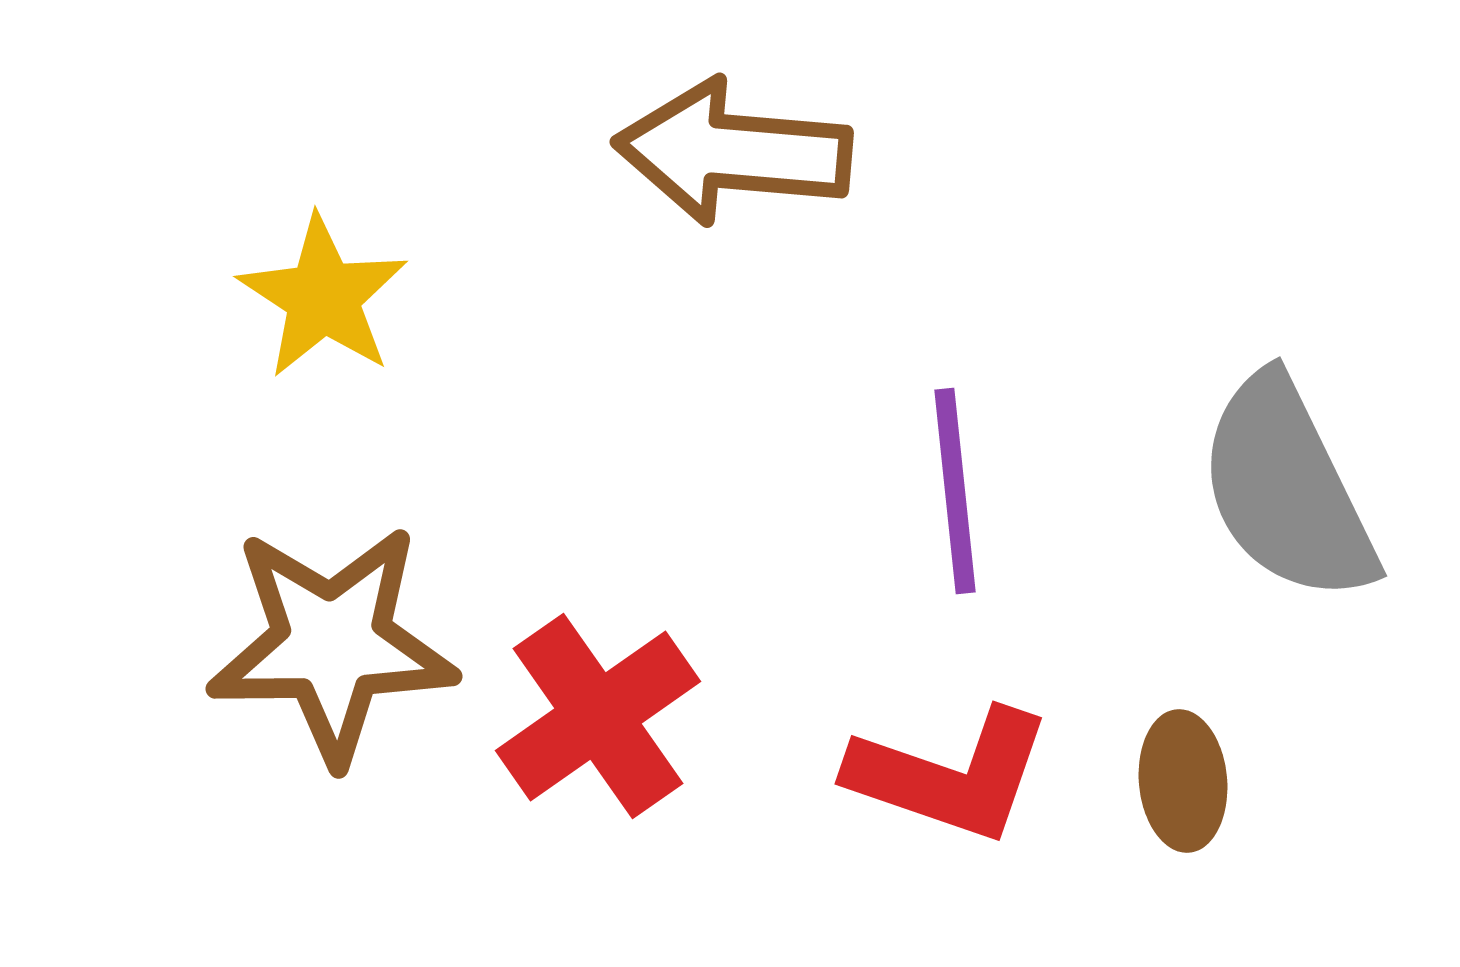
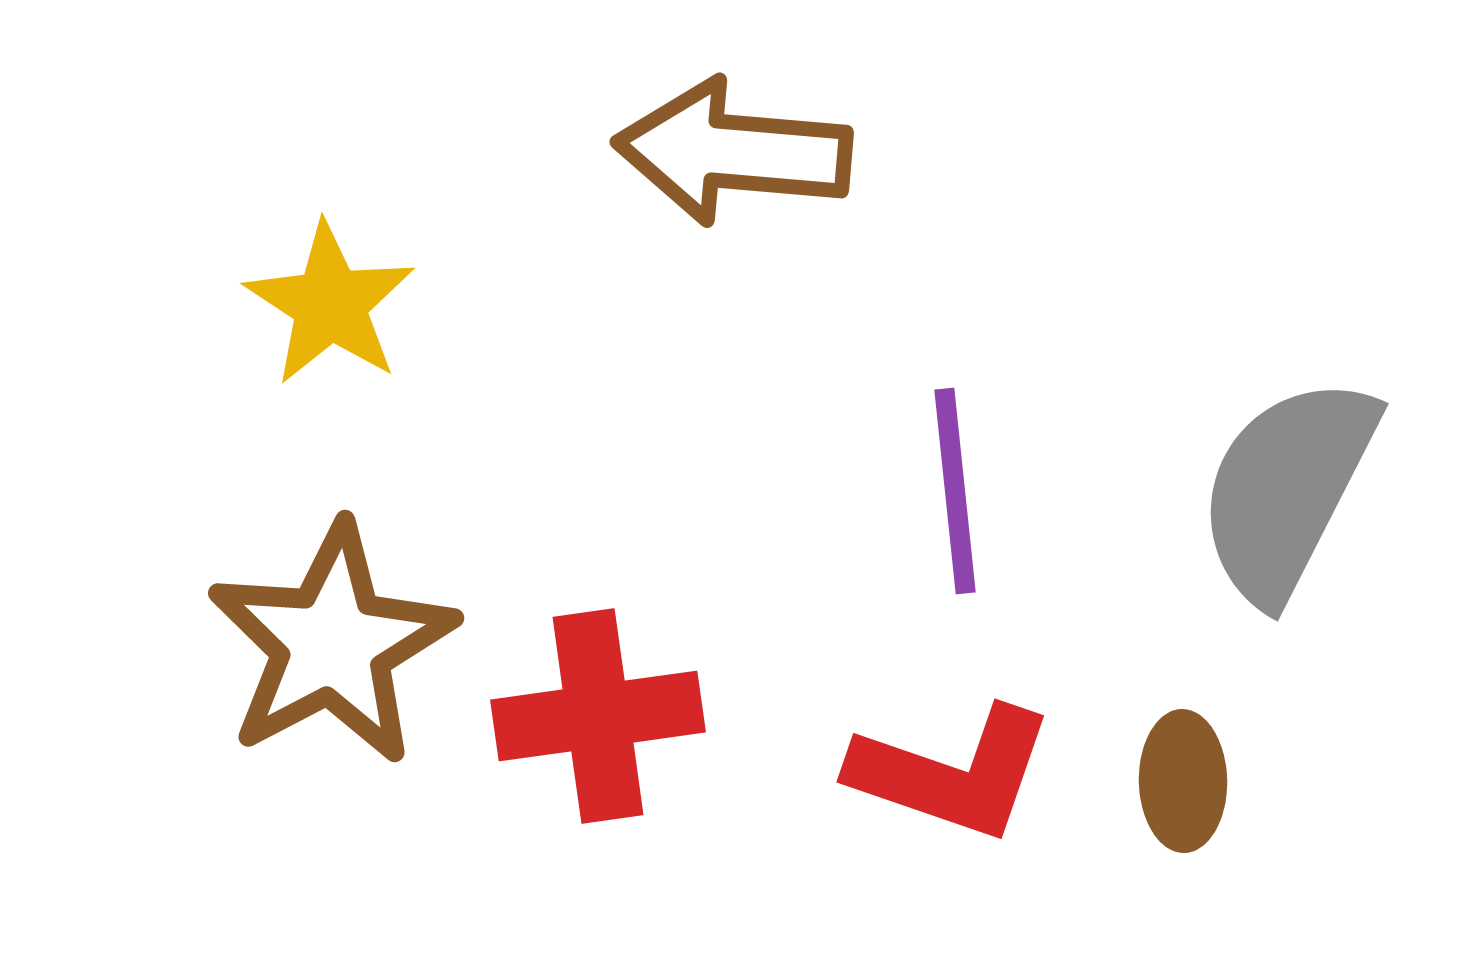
yellow star: moved 7 px right, 7 px down
gray semicircle: rotated 53 degrees clockwise
brown star: rotated 27 degrees counterclockwise
red cross: rotated 27 degrees clockwise
red L-shape: moved 2 px right, 2 px up
brown ellipse: rotated 4 degrees clockwise
